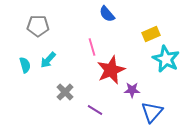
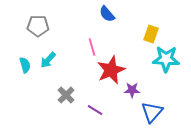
yellow rectangle: rotated 48 degrees counterclockwise
cyan star: rotated 24 degrees counterclockwise
gray cross: moved 1 px right, 3 px down
